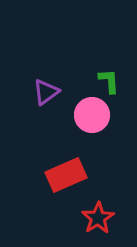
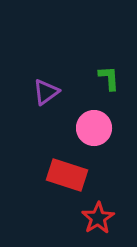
green L-shape: moved 3 px up
pink circle: moved 2 px right, 13 px down
red rectangle: moved 1 px right; rotated 42 degrees clockwise
